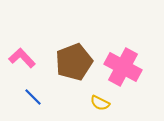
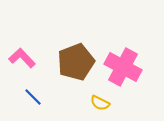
brown pentagon: moved 2 px right
